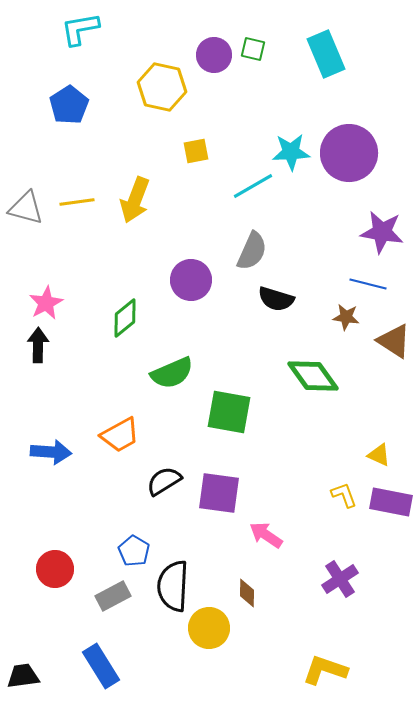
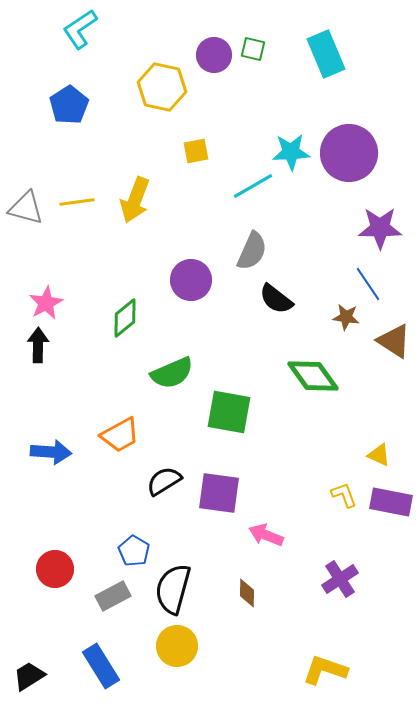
cyan L-shape at (80, 29): rotated 24 degrees counterclockwise
purple star at (382, 232): moved 2 px left, 4 px up; rotated 9 degrees counterclockwise
blue line at (368, 284): rotated 42 degrees clockwise
black semicircle at (276, 299): rotated 21 degrees clockwise
pink arrow at (266, 535): rotated 12 degrees counterclockwise
black semicircle at (173, 586): moved 3 px down; rotated 12 degrees clockwise
yellow circle at (209, 628): moved 32 px left, 18 px down
black trapezoid at (23, 676): moved 6 px right; rotated 24 degrees counterclockwise
